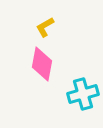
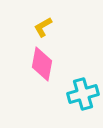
yellow L-shape: moved 2 px left
